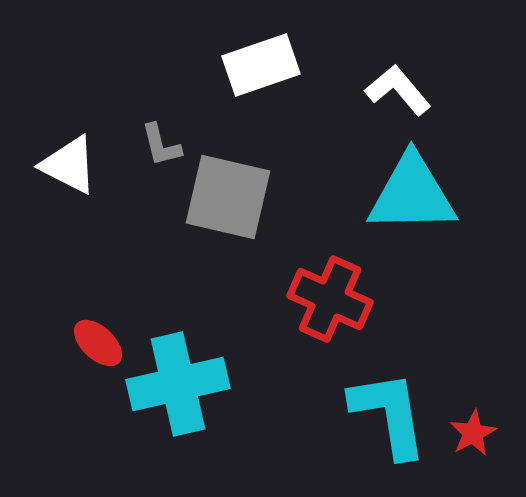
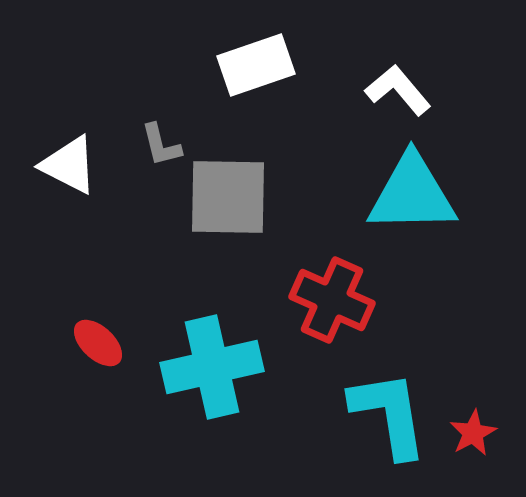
white rectangle: moved 5 px left
gray square: rotated 12 degrees counterclockwise
red cross: moved 2 px right, 1 px down
cyan cross: moved 34 px right, 17 px up
